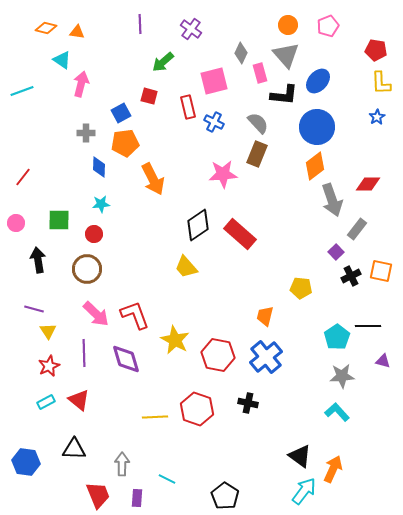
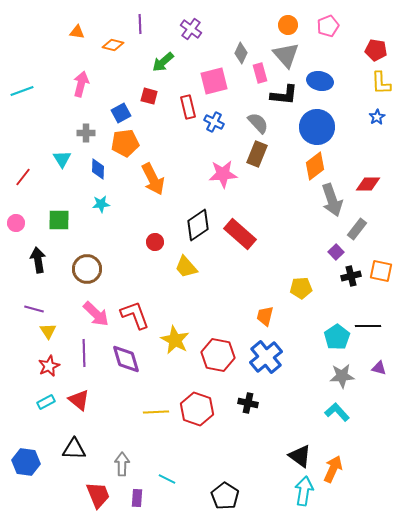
orange diamond at (46, 28): moved 67 px right, 17 px down
cyan triangle at (62, 60): moved 99 px down; rotated 24 degrees clockwise
blue ellipse at (318, 81): moved 2 px right; rotated 60 degrees clockwise
blue diamond at (99, 167): moved 1 px left, 2 px down
red circle at (94, 234): moved 61 px right, 8 px down
black cross at (351, 276): rotated 12 degrees clockwise
yellow pentagon at (301, 288): rotated 10 degrees counterclockwise
purple triangle at (383, 361): moved 4 px left, 7 px down
yellow line at (155, 417): moved 1 px right, 5 px up
cyan arrow at (304, 491): rotated 28 degrees counterclockwise
